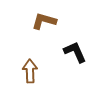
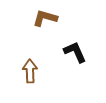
brown L-shape: moved 1 px right, 3 px up
